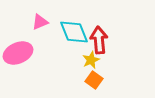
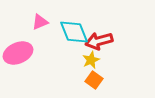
red arrow: moved 1 px down; rotated 100 degrees counterclockwise
